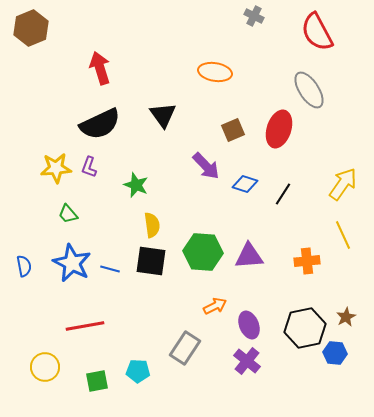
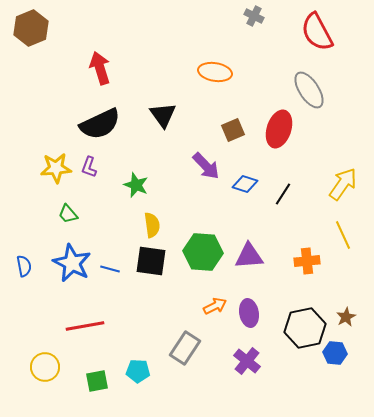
purple ellipse: moved 12 px up; rotated 12 degrees clockwise
